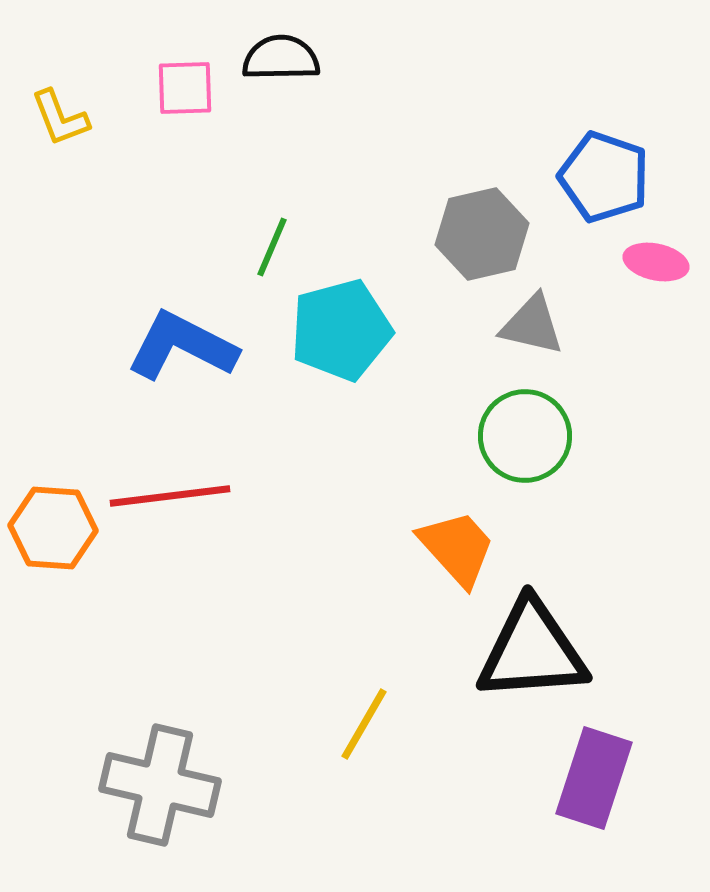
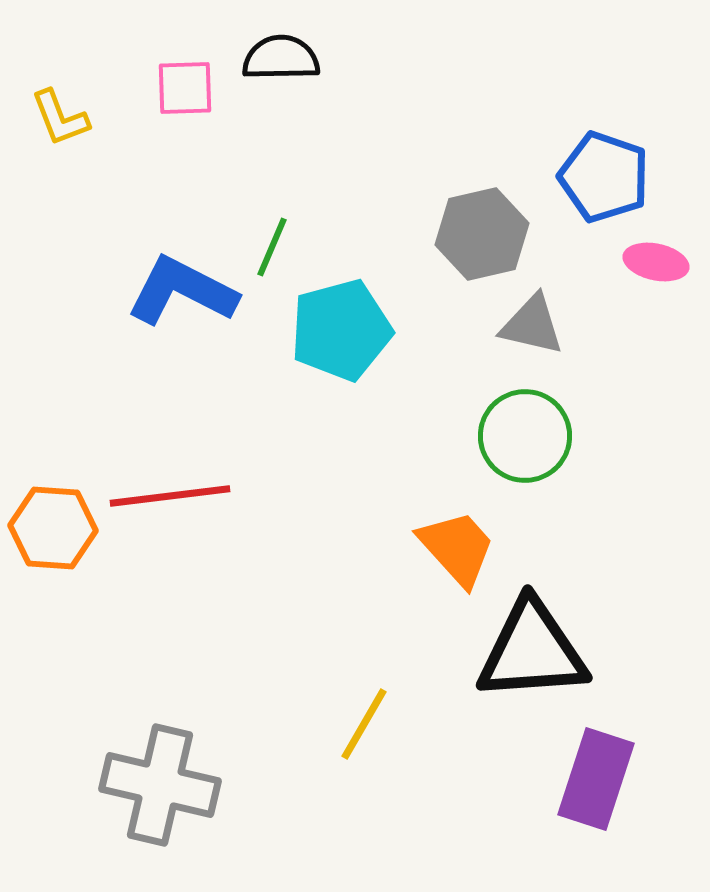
blue L-shape: moved 55 px up
purple rectangle: moved 2 px right, 1 px down
